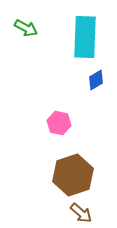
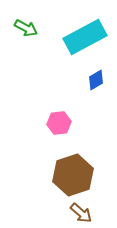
cyan rectangle: rotated 60 degrees clockwise
pink hexagon: rotated 20 degrees counterclockwise
